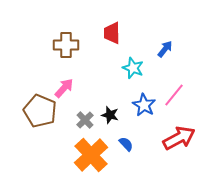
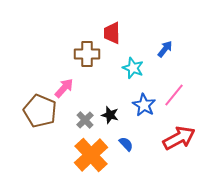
brown cross: moved 21 px right, 9 px down
